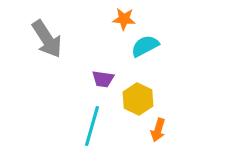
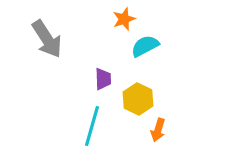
orange star: rotated 25 degrees counterclockwise
purple trapezoid: rotated 100 degrees counterclockwise
